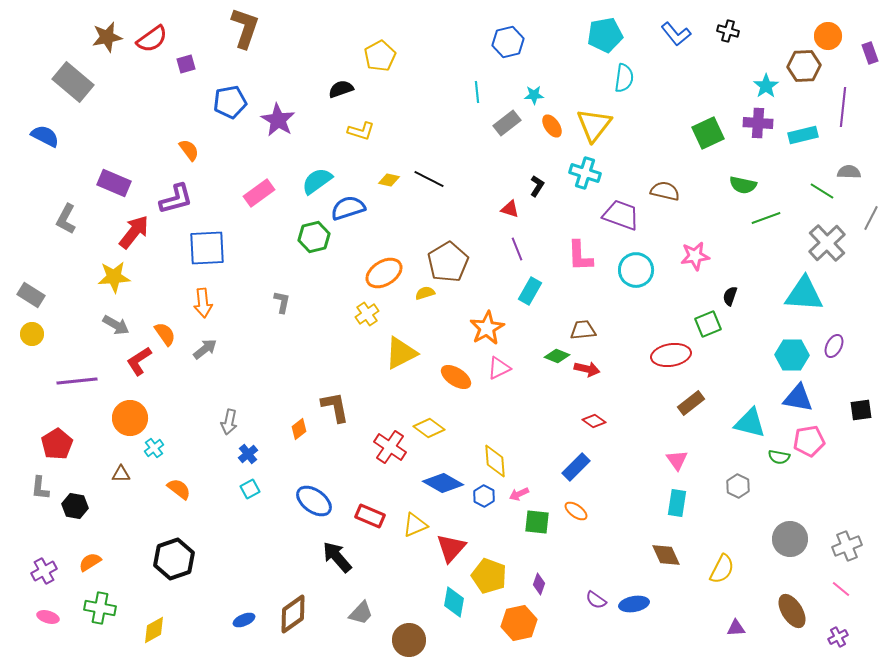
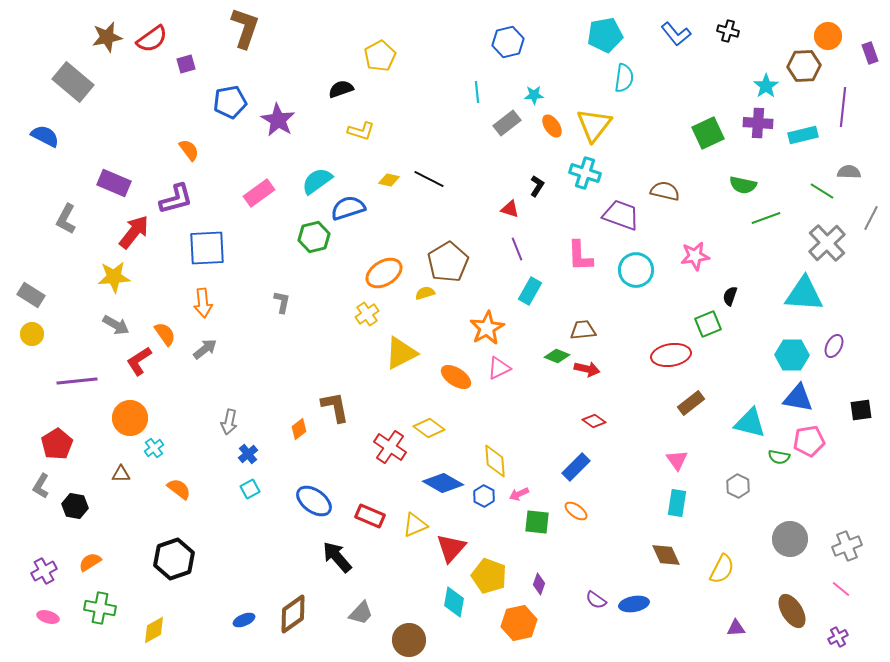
gray L-shape at (40, 488): moved 1 px right, 2 px up; rotated 25 degrees clockwise
